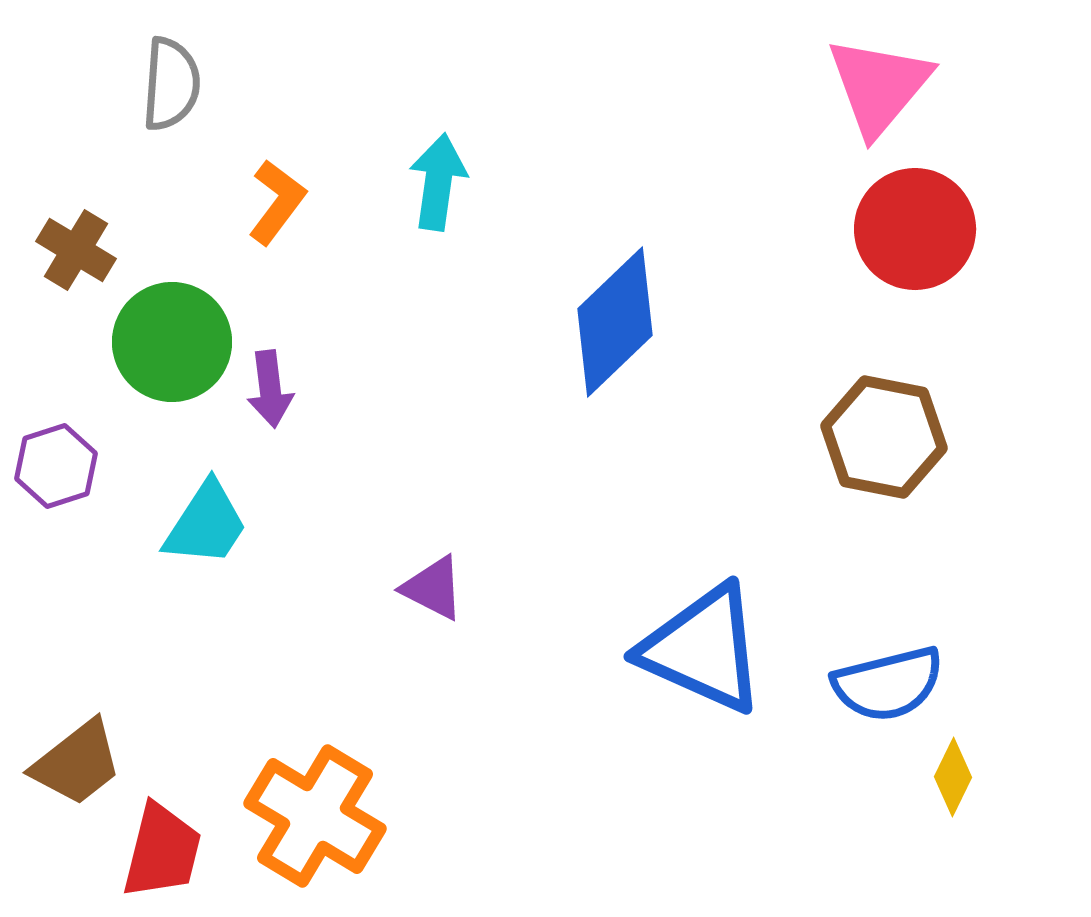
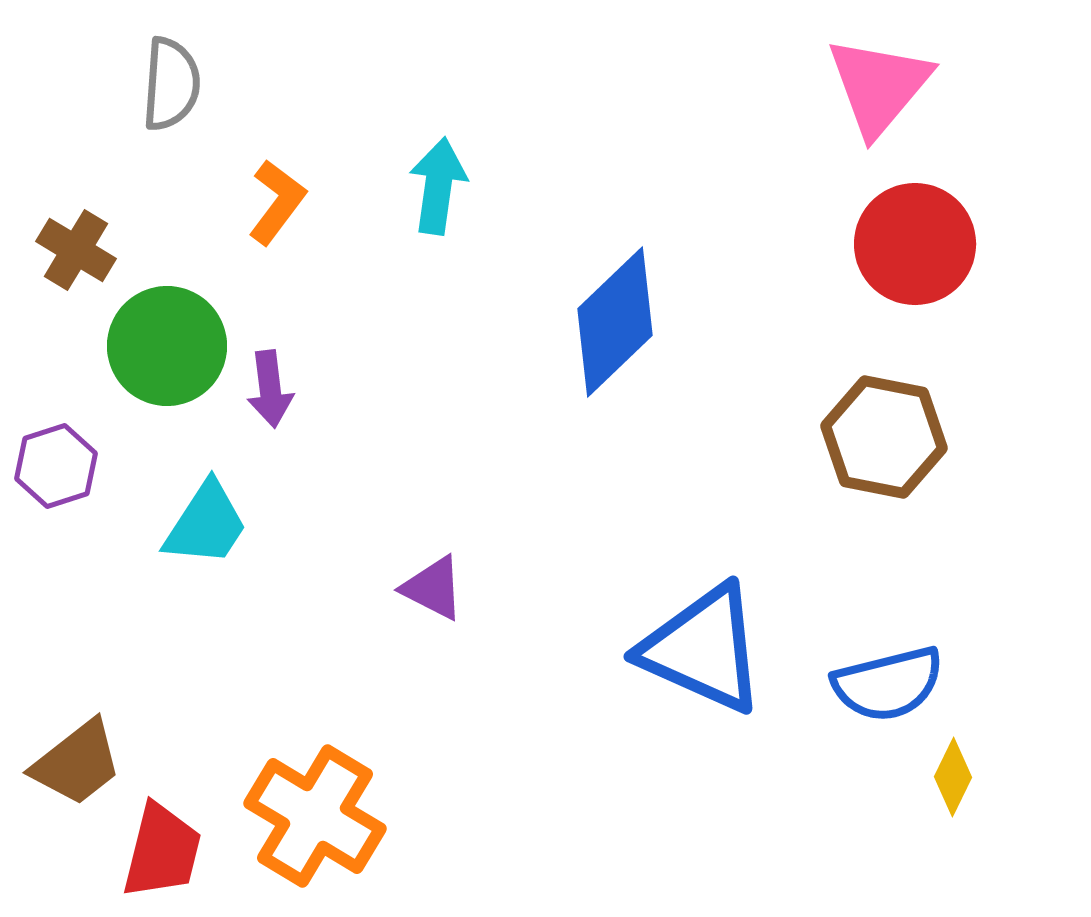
cyan arrow: moved 4 px down
red circle: moved 15 px down
green circle: moved 5 px left, 4 px down
